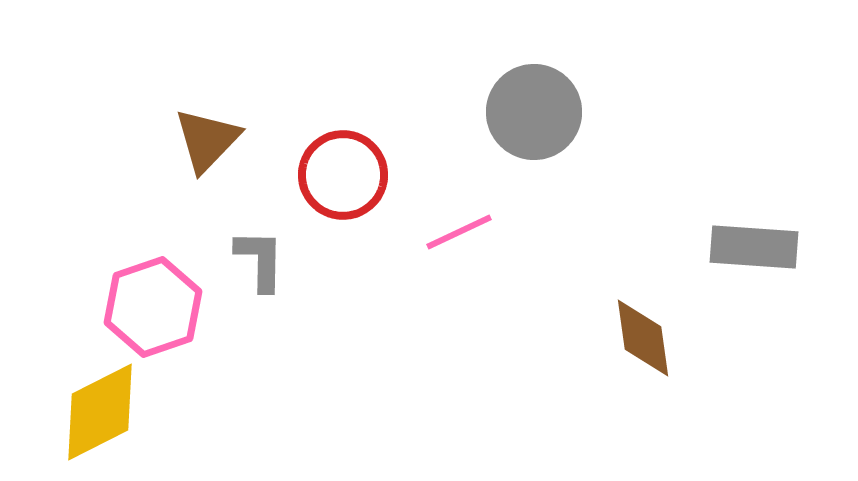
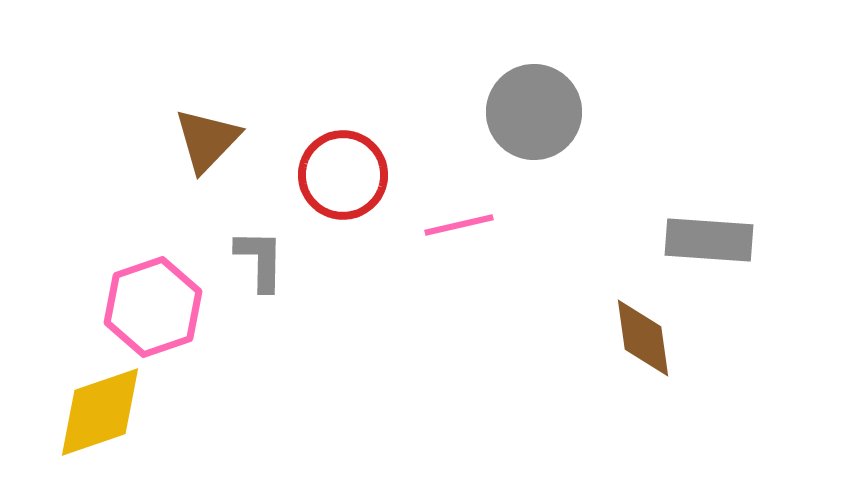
pink line: moved 7 px up; rotated 12 degrees clockwise
gray rectangle: moved 45 px left, 7 px up
yellow diamond: rotated 8 degrees clockwise
